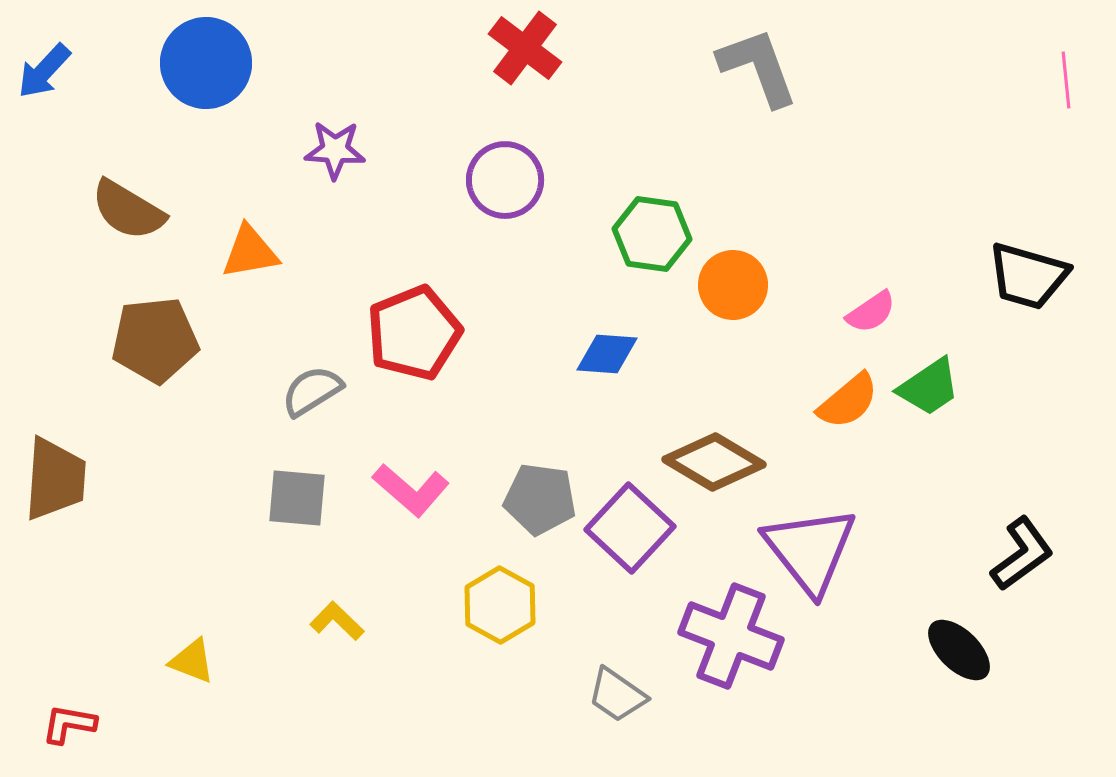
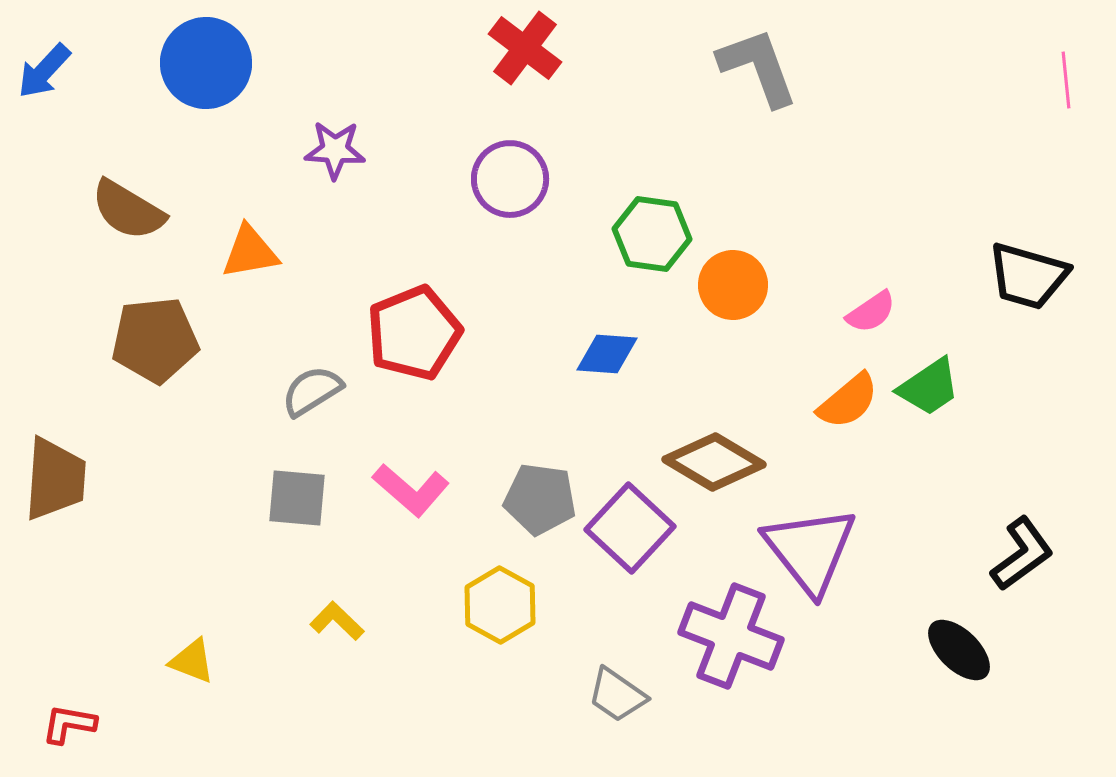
purple circle: moved 5 px right, 1 px up
